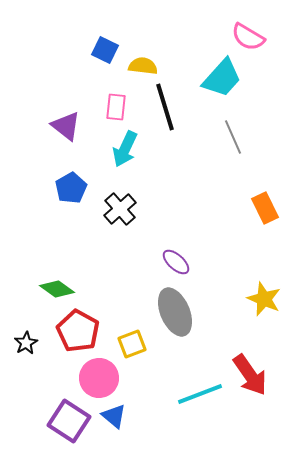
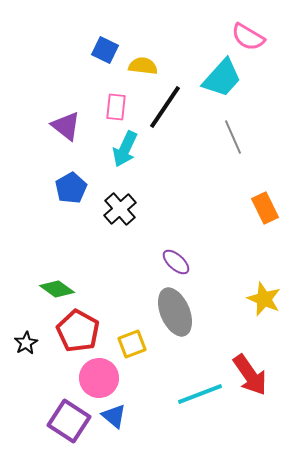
black line: rotated 51 degrees clockwise
